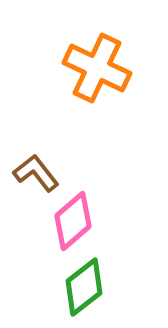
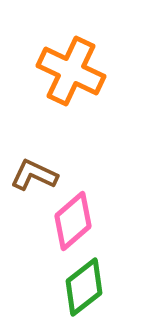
orange cross: moved 26 px left, 3 px down
brown L-shape: moved 2 px left, 2 px down; rotated 27 degrees counterclockwise
